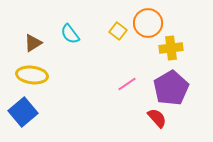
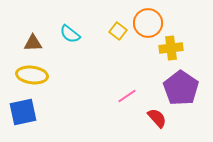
cyan semicircle: rotated 15 degrees counterclockwise
brown triangle: rotated 30 degrees clockwise
pink line: moved 12 px down
purple pentagon: moved 10 px right; rotated 8 degrees counterclockwise
blue square: rotated 28 degrees clockwise
